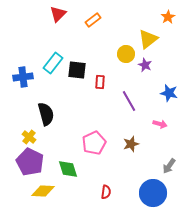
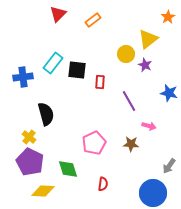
pink arrow: moved 11 px left, 2 px down
brown star: rotated 21 degrees clockwise
red semicircle: moved 3 px left, 8 px up
